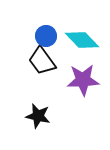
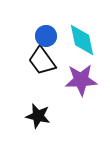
cyan diamond: rotated 32 degrees clockwise
purple star: moved 2 px left
